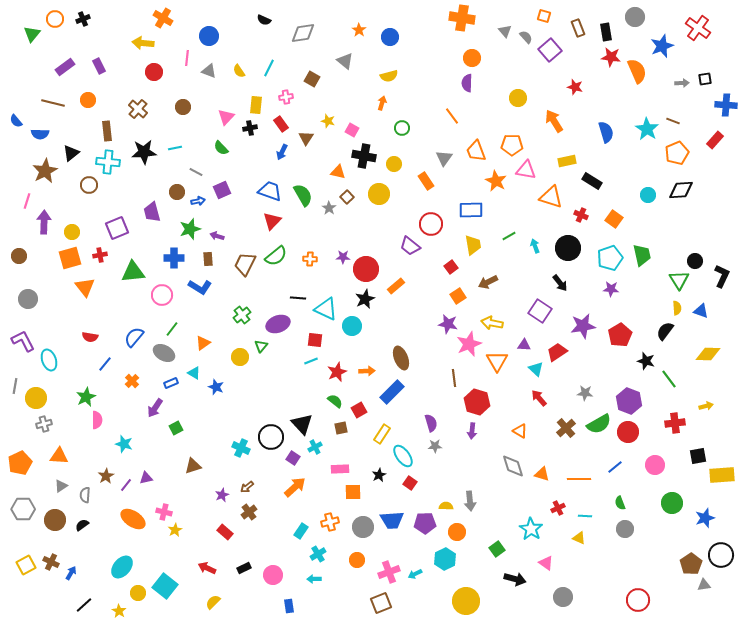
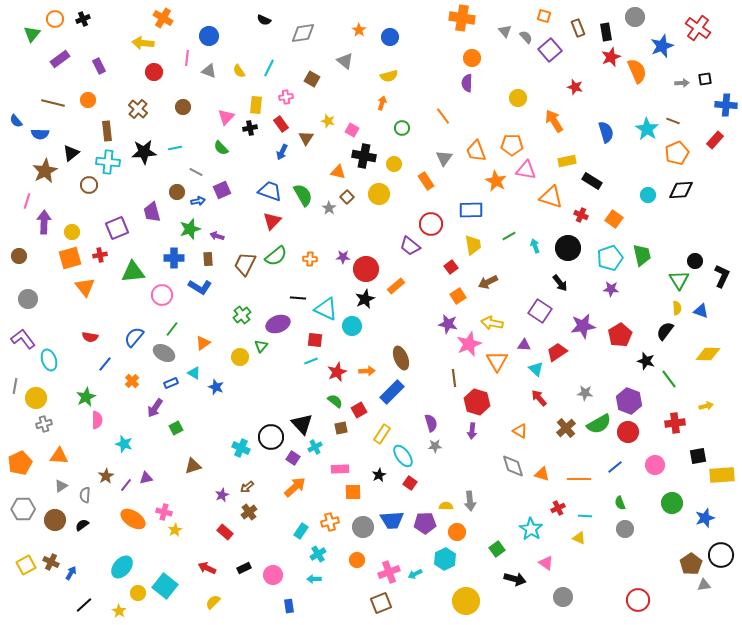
red star at (611, 57): rotated 30 degrees counterclockwise
purple rectangle at (65, 67): moved 5 px left, 8 px up
orange line at (452, 116): moved 9 px left
purple L-shape at (23, 341): moved 2 px up; rotated 10 degrees counterclockwise
